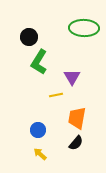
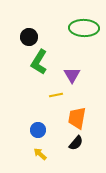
purple triangle: moved 2 px up
